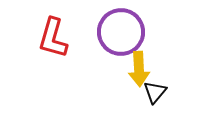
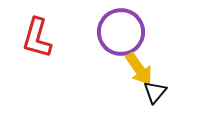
red L-shape: moved 16 px left
yellow arrow: rotated 32 degrees counterclockwise
